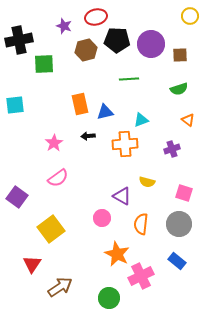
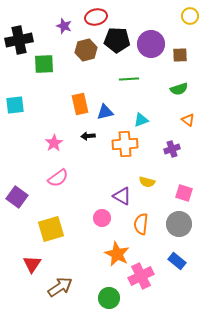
yellow square: rotated 20 degrees clockwise
